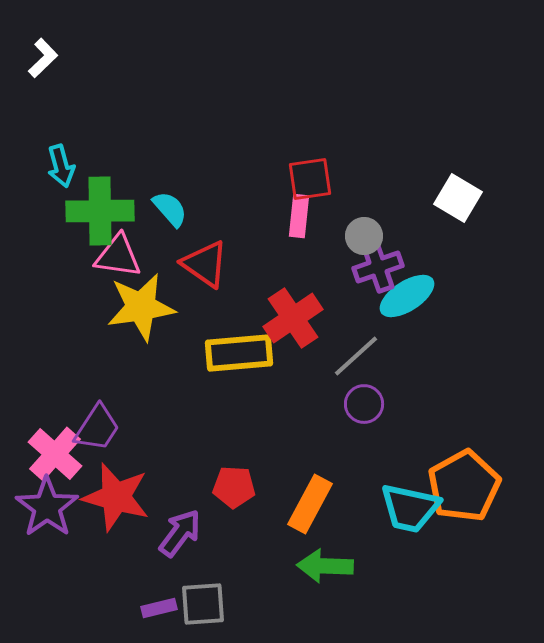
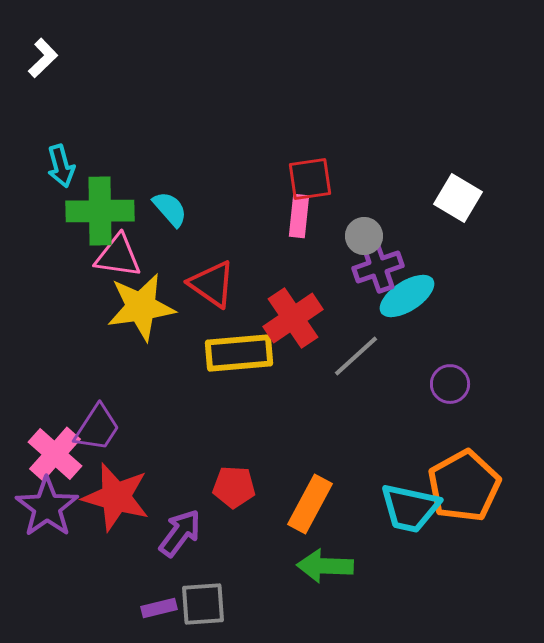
red triangle: moved 7 px right, 20 px down
purple circle: moved 86 px right, 20 px up
